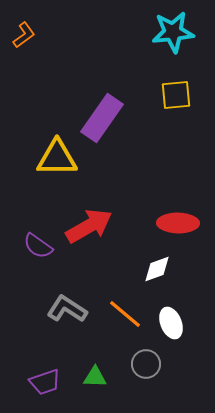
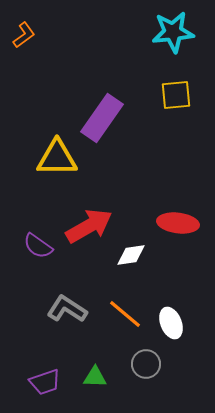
red ellipse: rotated 6 degrees clockwise
white diamond: moved 26 px left, 14 px up; rotated 12 degrees clockwise
